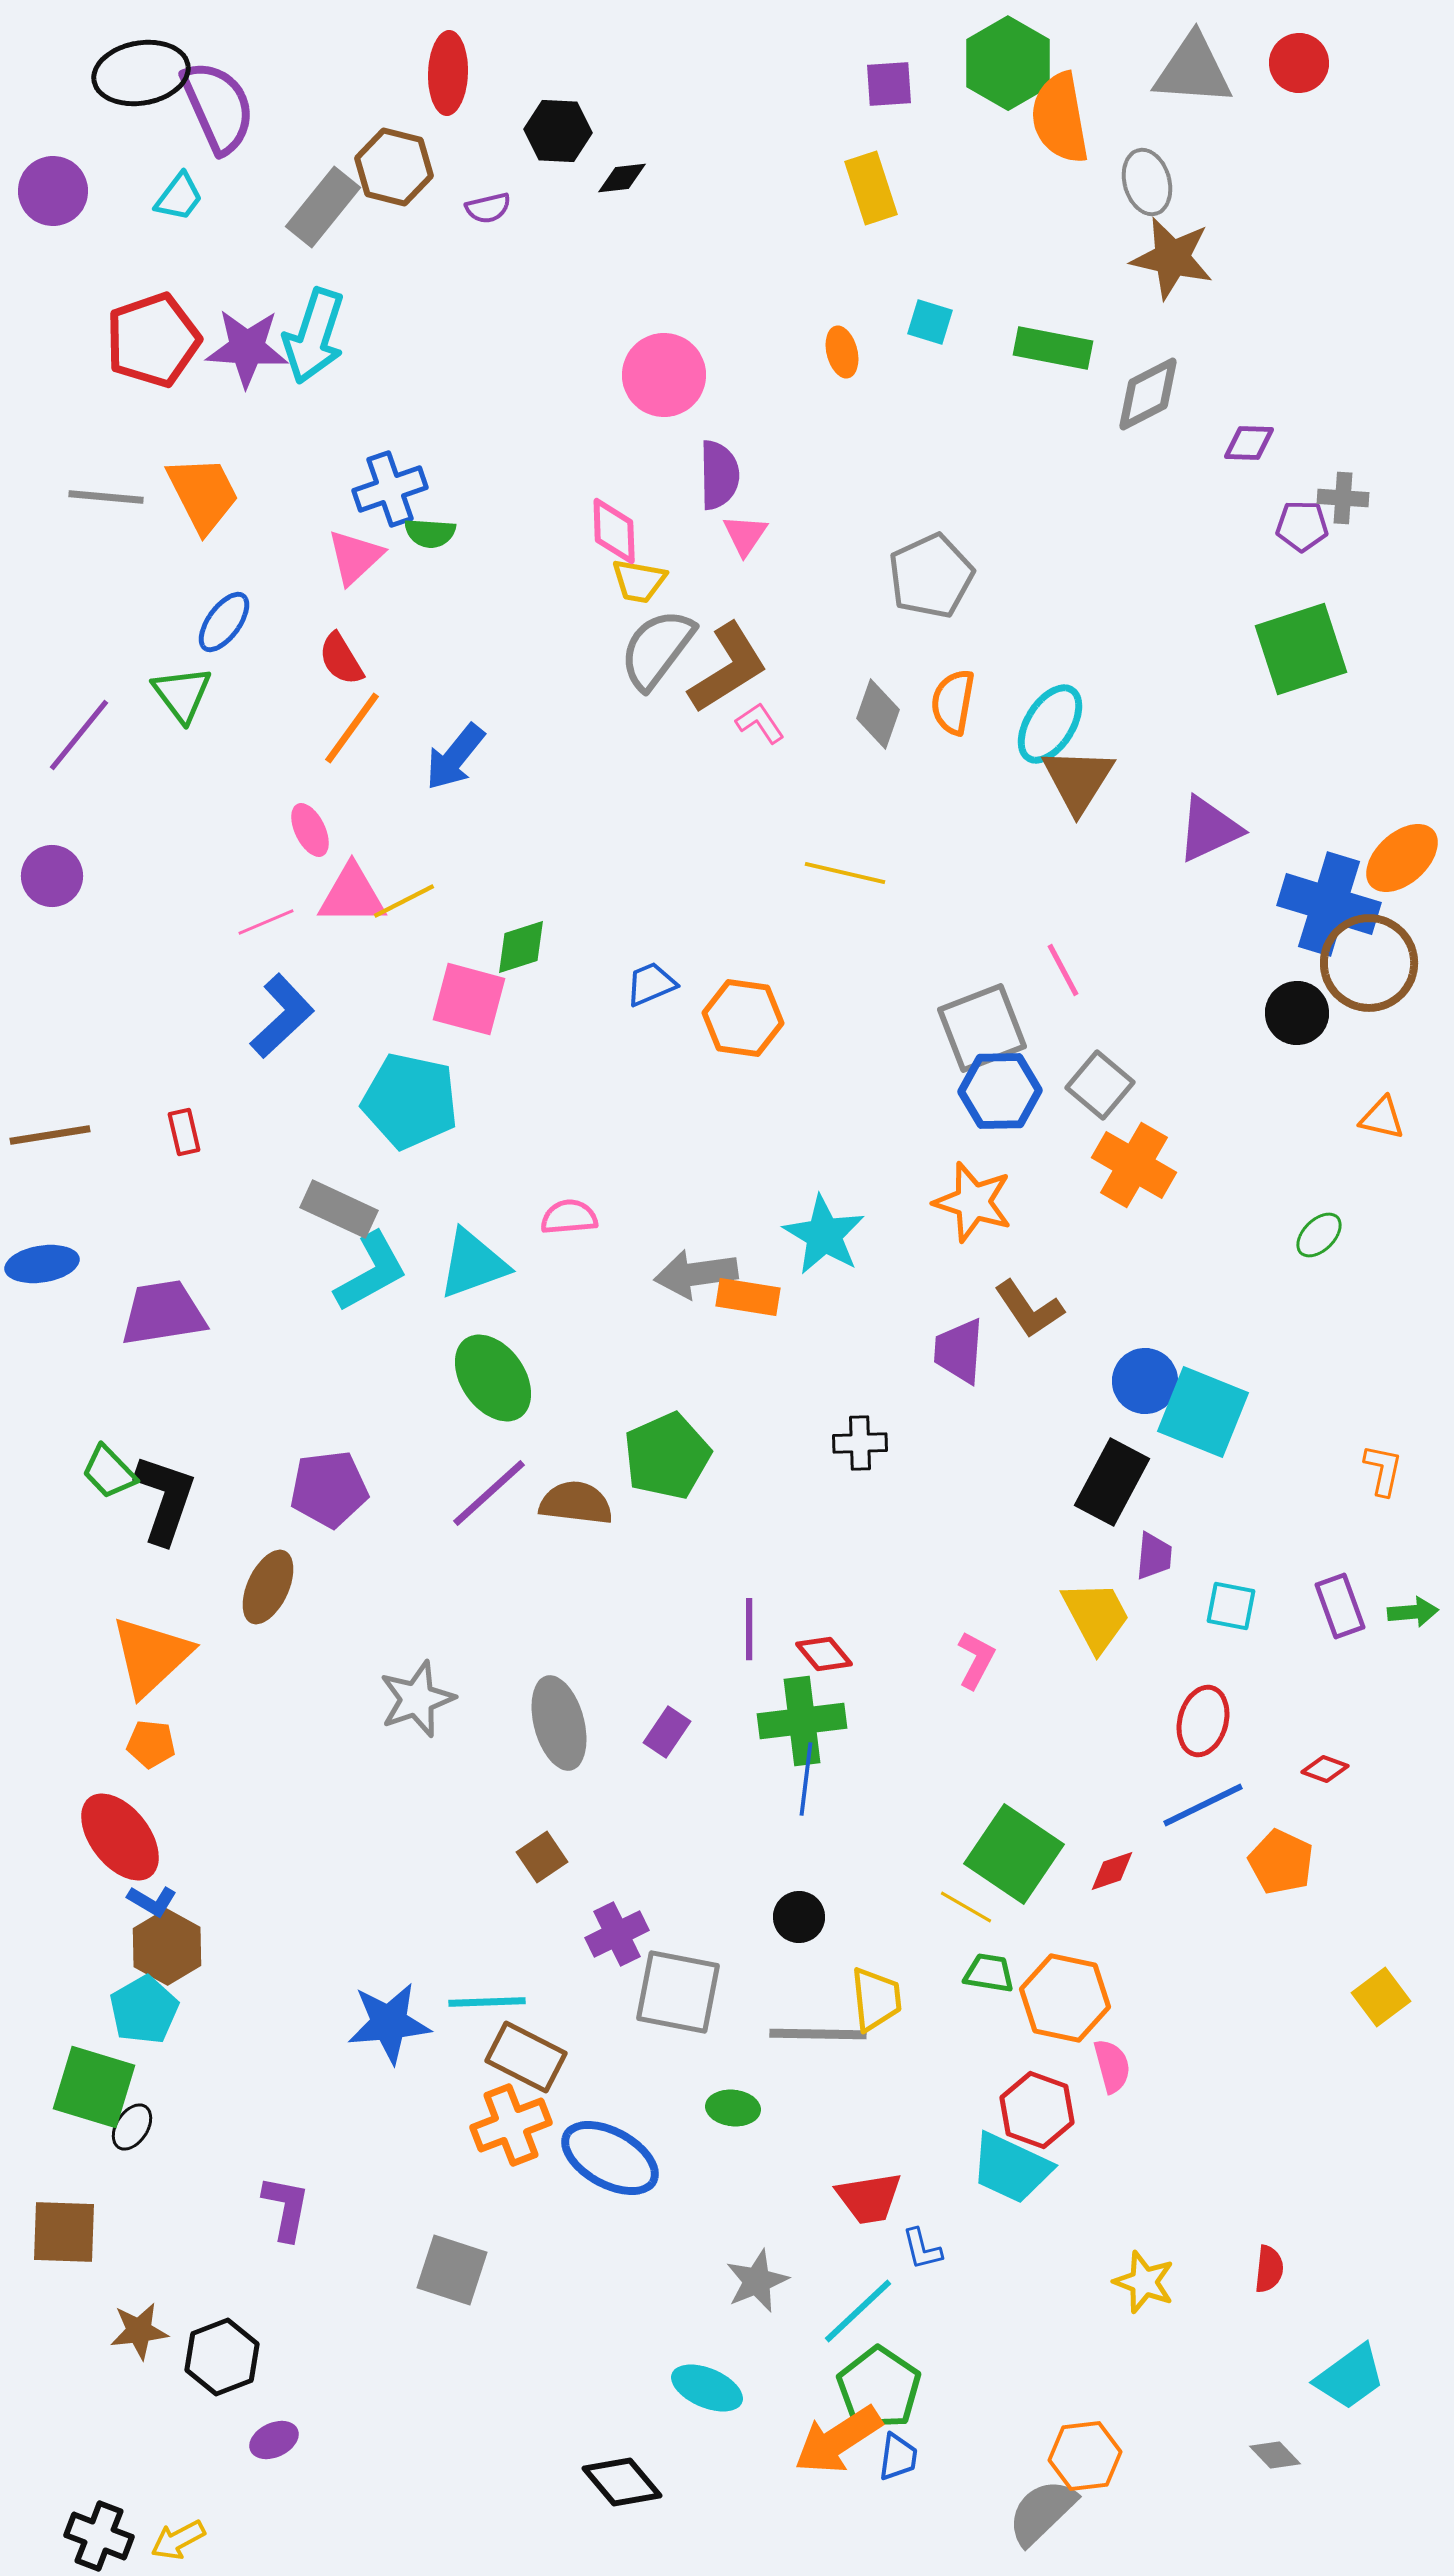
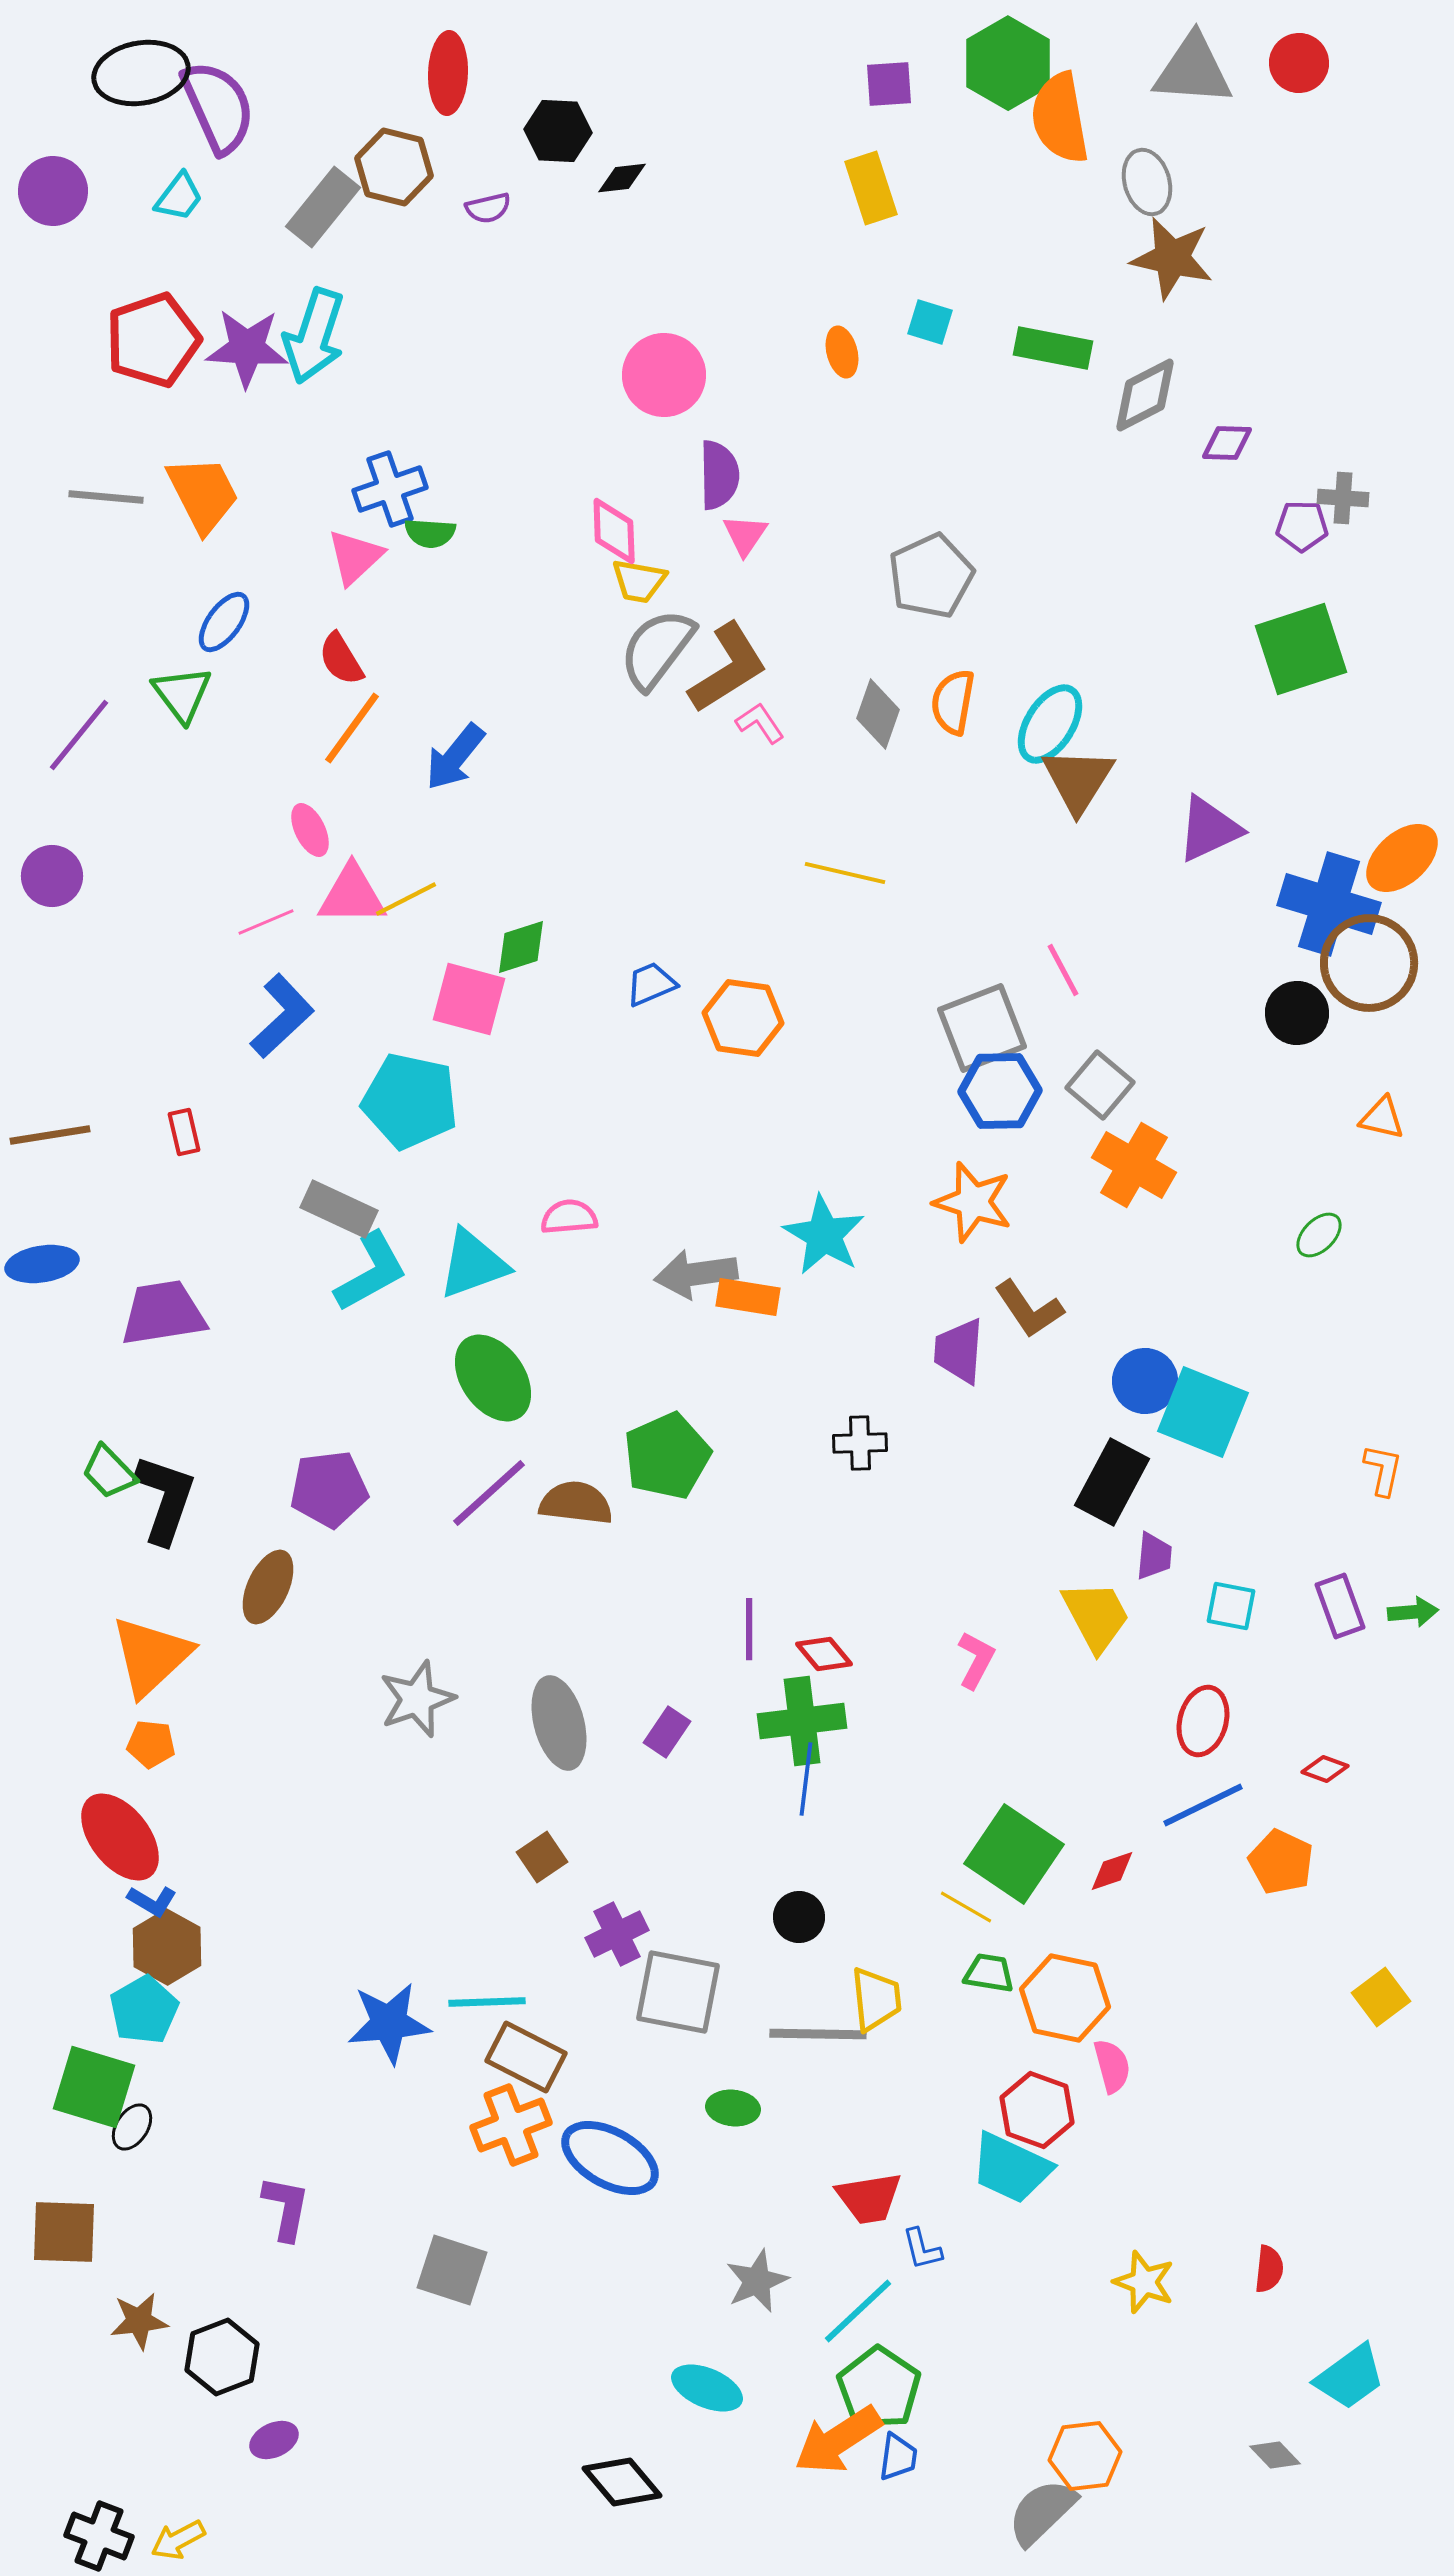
gray diamond at (1148, 394): moved 3 px left, 1 px down
purple diamond at (1249, 443): moved 22 px left
yellow line at (404, 901): moved 2 px right, 2 px up
brown star at (139, 2331): moved 10 px up
